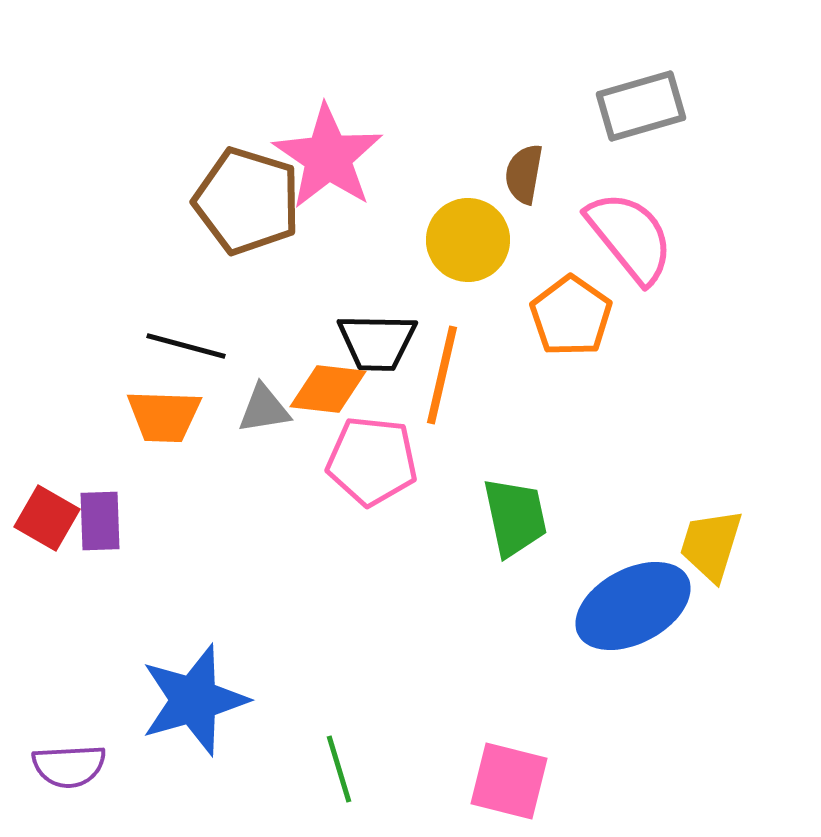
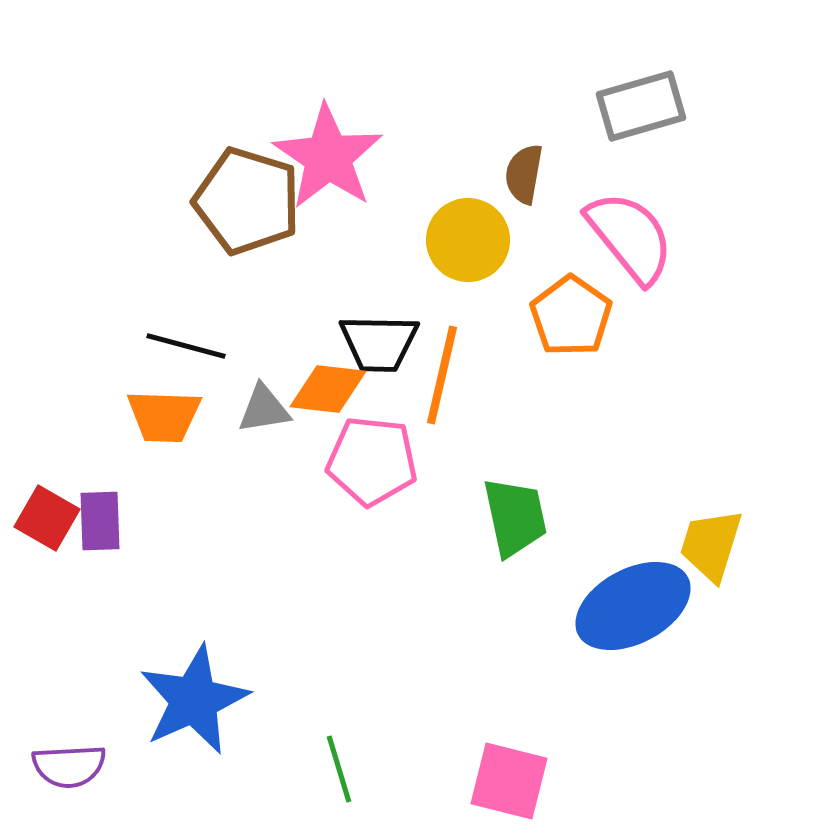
black trapezoid: moved 2 px right, 1 px down
blue star: rotated 8 degrees counterclockwise
